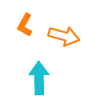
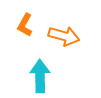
cyan arrow: moved 1 px right, 2 px up
